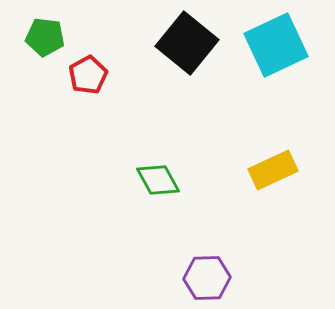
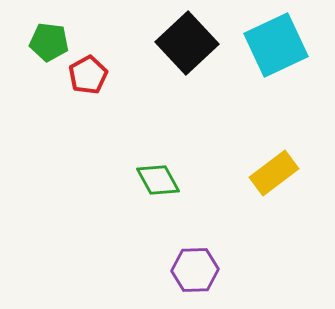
green pentagon: moved 4 px right, 5 px down
black square: rotated 8 degrees clockwise
yellow rectangle: moved 1 px right, 3 px down; rotated 12 degrees counterclockwise
purple hexagon: moved 12 px left, 8 px up
